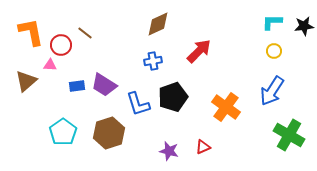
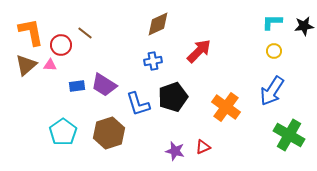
brown triangle: moved 16 px up
purple star: moved 6 px right
